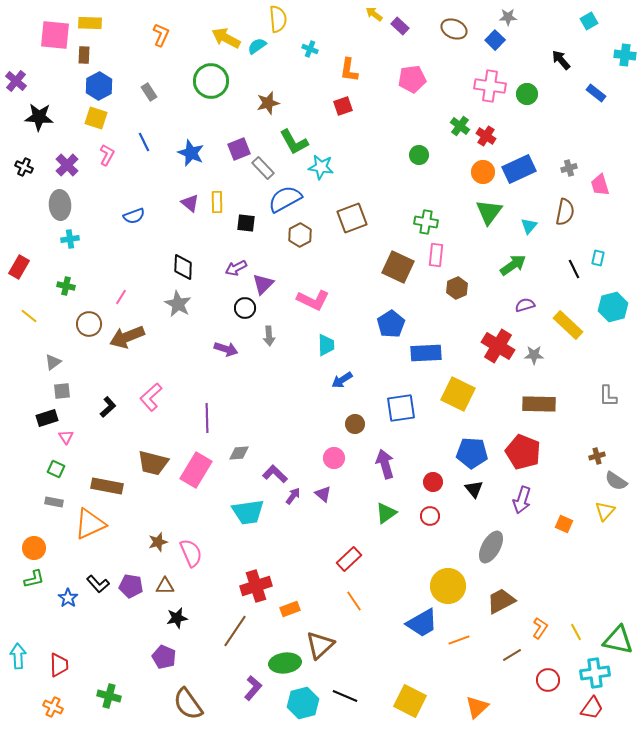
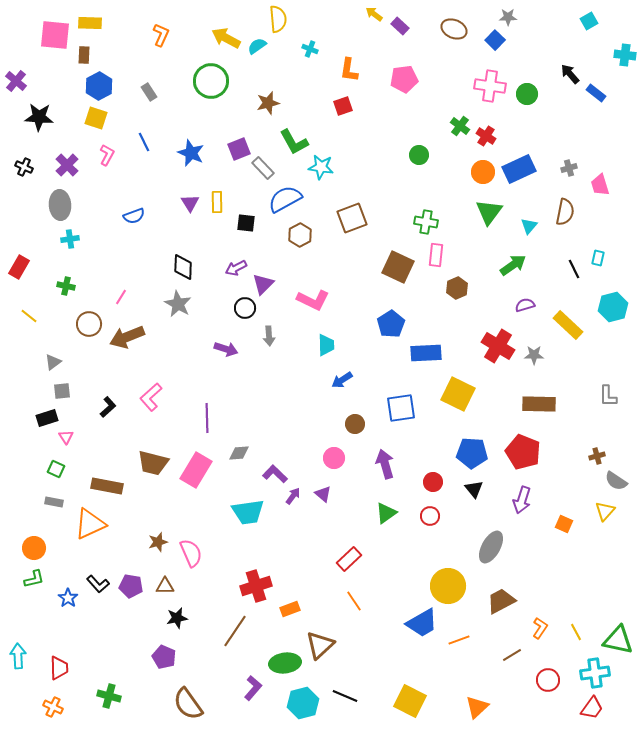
black arrow at (561, 60): moved 9 px right, 14 px down
pink pentagon at (412, 79): moved 8 px left
purple triangle at (190, 203): rotated 18 degrees clockwise
red trapezoid at (59, 665): moved 3 px down
